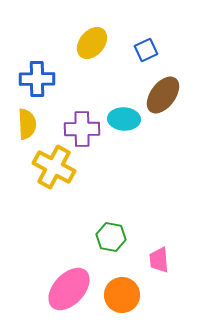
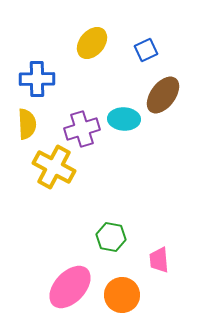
purple cross: rotated 16 degrees counterclockwise
pink ellipse: moved 1 px right, 2 px up
